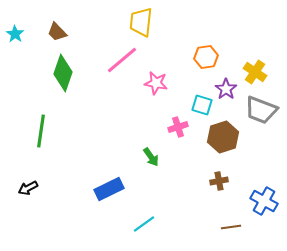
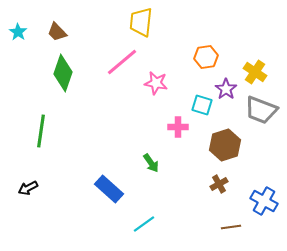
cyan star: moved 3 px right, 2 px up
pink line: moved 2 px down
pink cross: rotated 18 degrees clockwise
brown hexagon: moved 2 px right, 8 px down
green arrow: moved 6 px down
brown cross: moved 3 px down; rotated 18 degrees counterclockwise
blue rectangle: rotated 68 degrees clockwise
